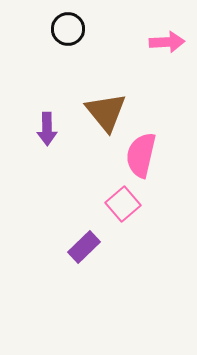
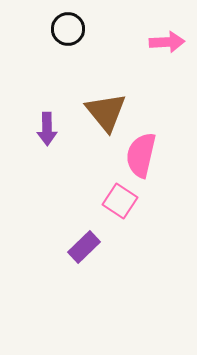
pink square: moved 3 px left, 3 px up; rotated 16 degrees counterclockwise
